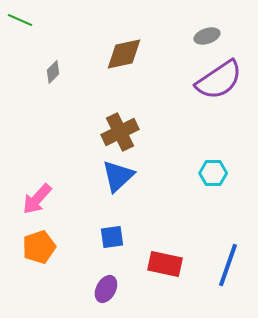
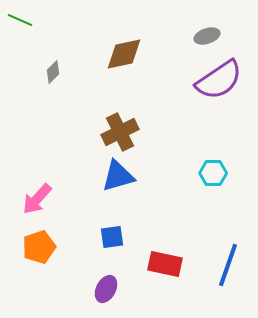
blue triangle: rotated 27 degrees clockwise
